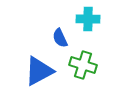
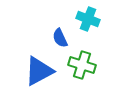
cyan cross: rotated 20 degrees clockwise
green cross: moved 1 px left
